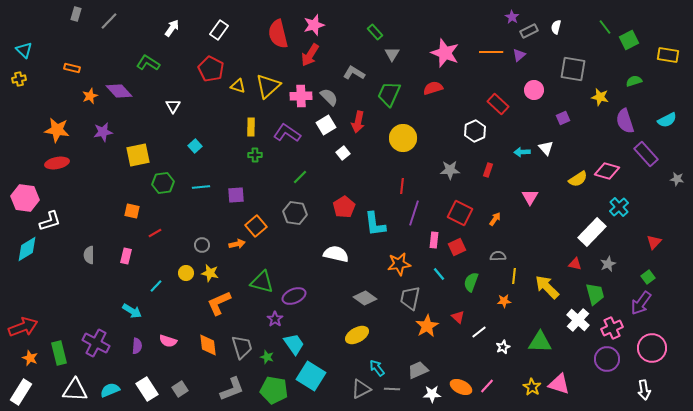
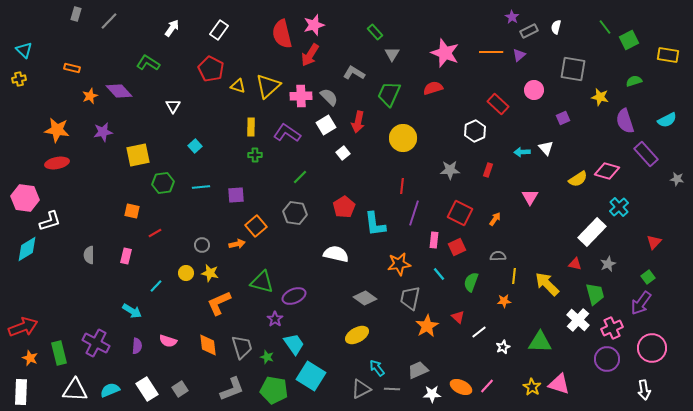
red semicircle at (278, 34): moved 4 px right
yellow arrow at (547, 287): moved 3 px up
white rectangle at (21, 392): rotated 30 degrees counterclockwise
